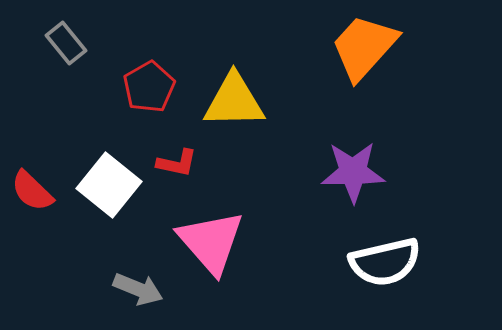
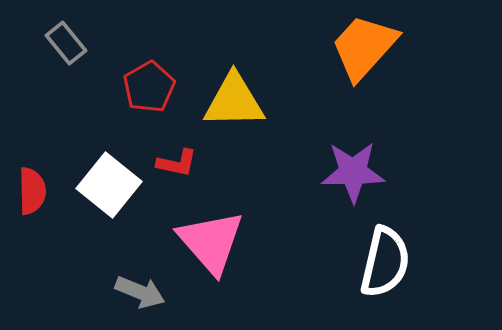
red semicircle: rotated 135 degrees counterclockwise
white semicircle: rotated 64 degrees counterclockwise
gray arrow: moved 2 px right, 3 px down
